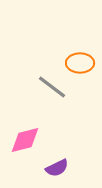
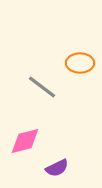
gray line: moved 10 px left
pink diamond: moved 1 px down
